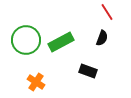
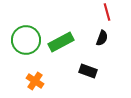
red line: rotated 18 degrees clockwise
orange cross: moved 1 px left, 1 px up
